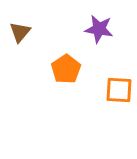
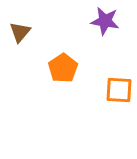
purple star: moved 6 px right, 8 px up
orange pentagon: moved 3 px left, 1 px up
